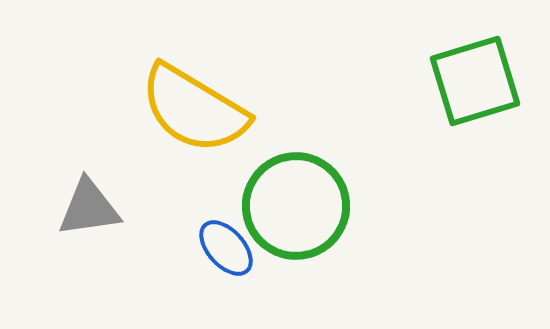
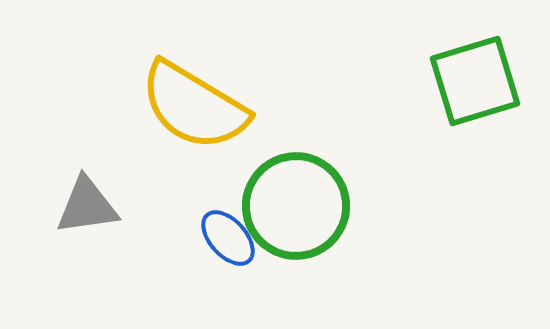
yellow semicircle: moved 3 px up
gray triangle: moved 2 px left, 2 px up
blue ellipse: moved 2 px right, 10 px up
